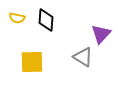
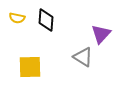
yellow square: moved 2 px left, 5 px down
